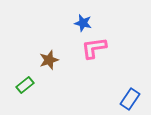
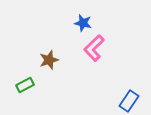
pink L-shape: rotated 36 degrees counterclockwise
green rectangle: rotated 12 degrees clockwise
blue rectangle: moved 1 px left, 2 px down
